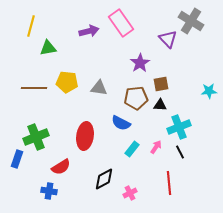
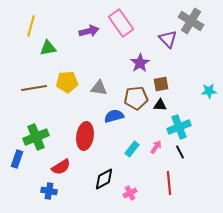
yellow pentagon: rotated 10 degrees counterclockwise
brown line: rotated 10 degrees counterclockwise
blue semicircle: moved 7 px left, 7 px up; rotated 138 degrees clockwise
